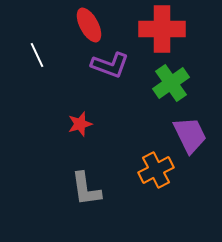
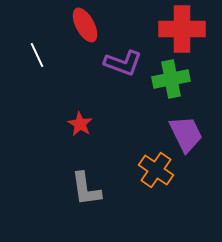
red ellipse: moved 4 px left
red cross: moved 20 px right
purple L-shape: moved 13 px right, 2 px up
green cross: moved 4 px up; rotated 24 degrees clockwise
red star: rotated 25 degrees counterclockwise
purple trapezoid: moved 4 px left, 1 px up
orange cross: rotated 28 degrees counterclockwise
